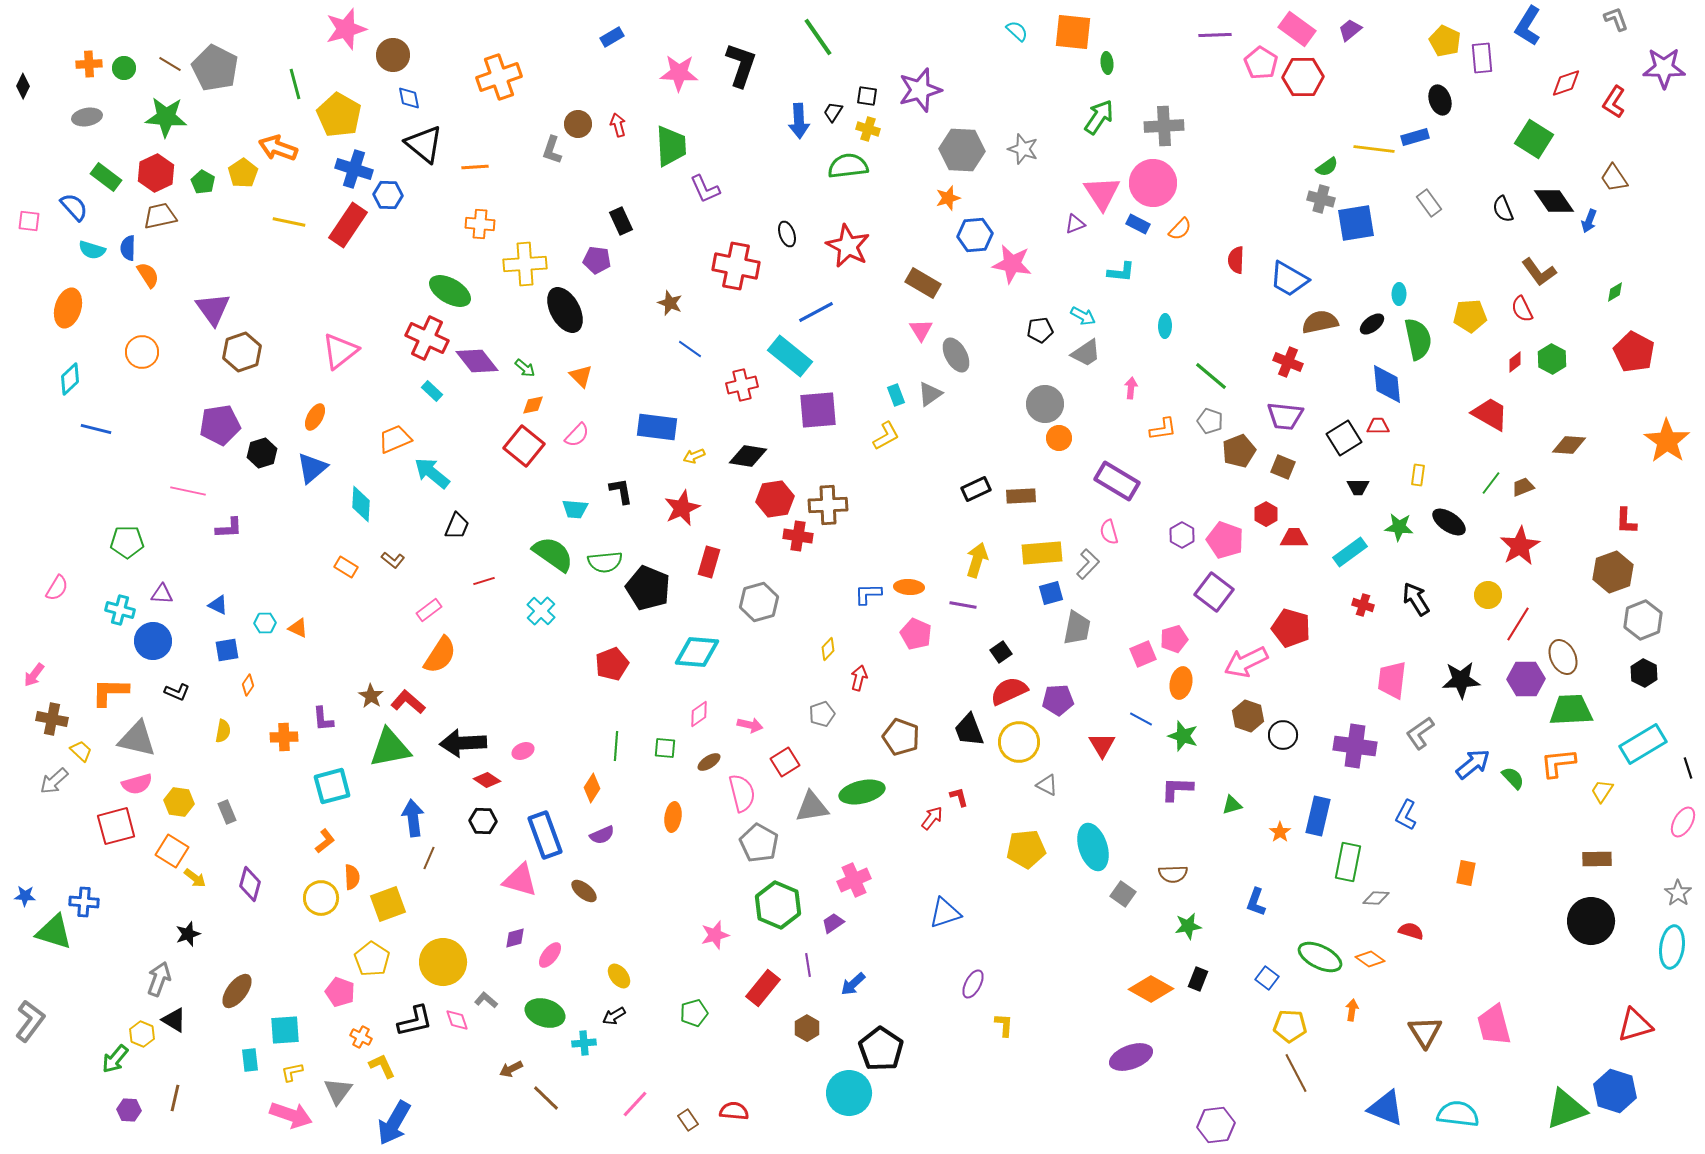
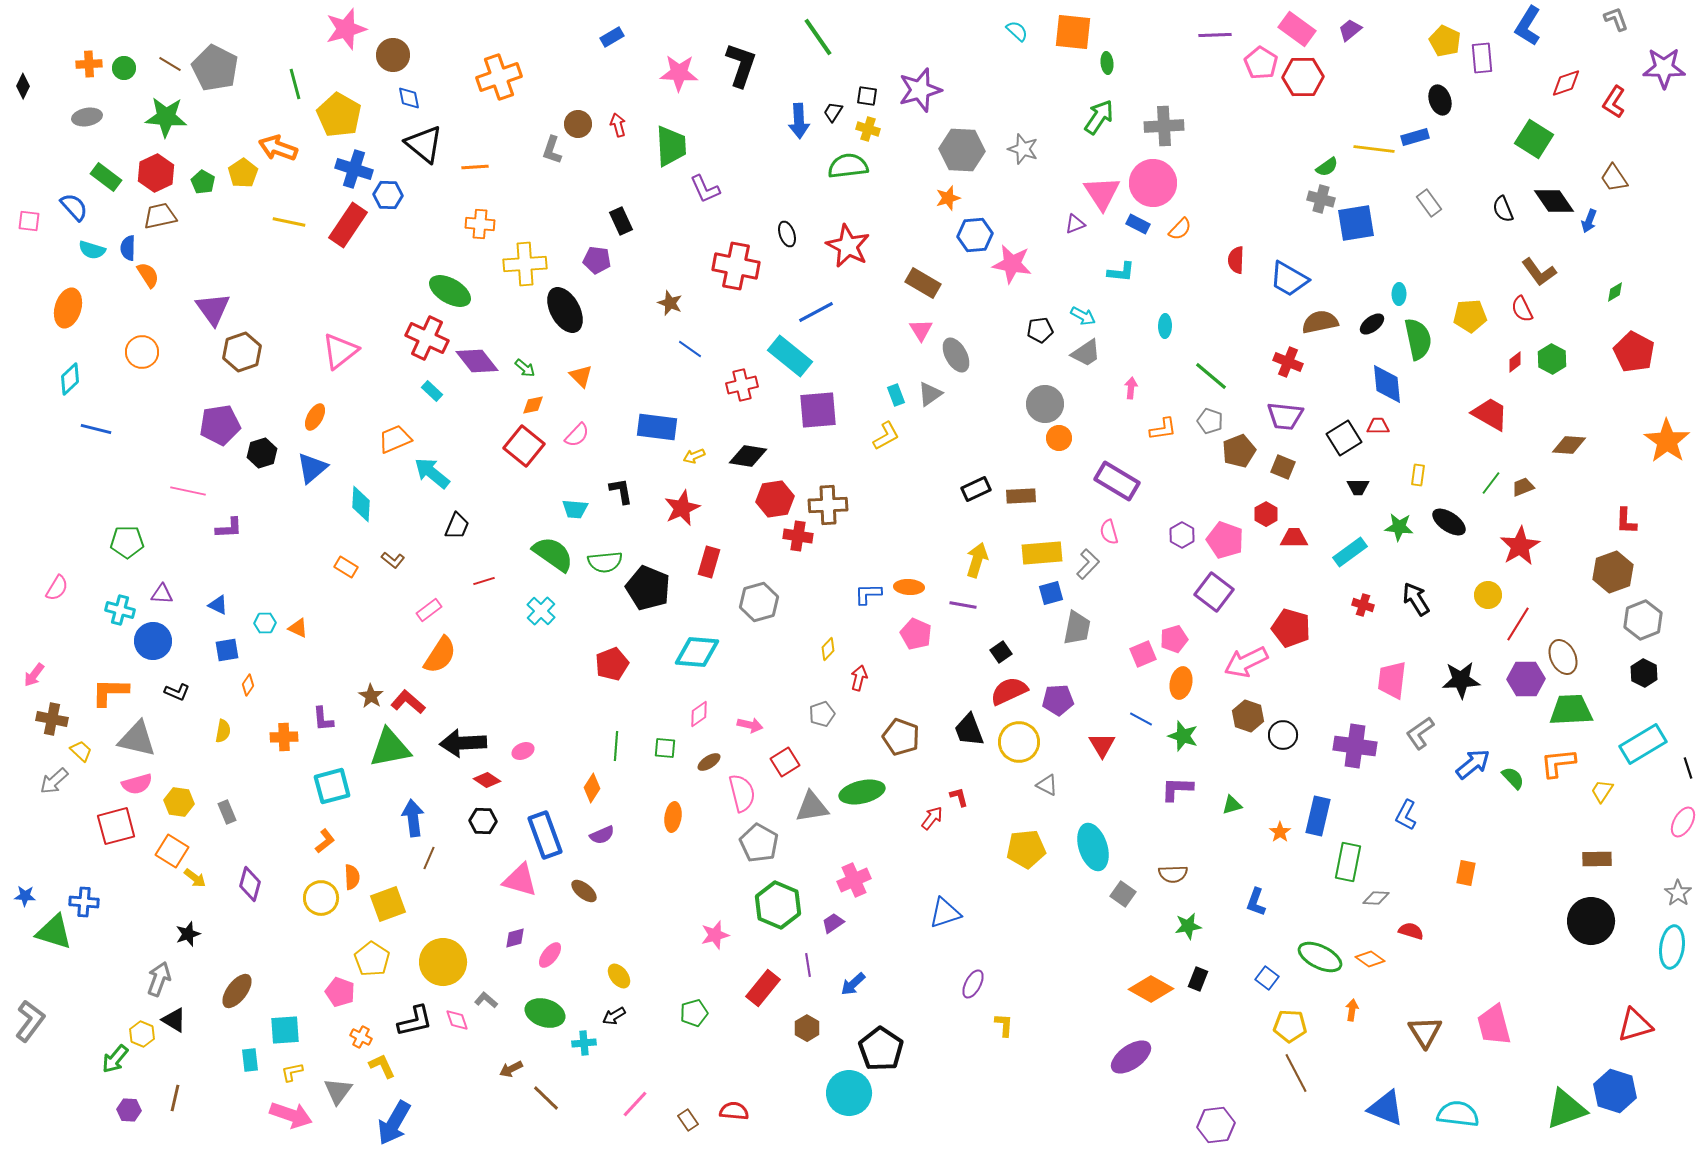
purple ellipse at (1131, 1057): rotated 15 degrees counterclockwise
